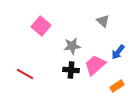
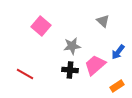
black cross: moved 1 px left
